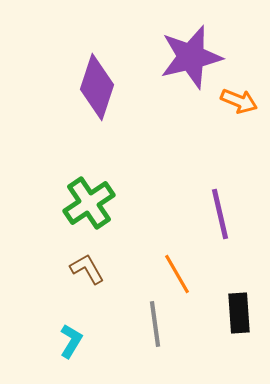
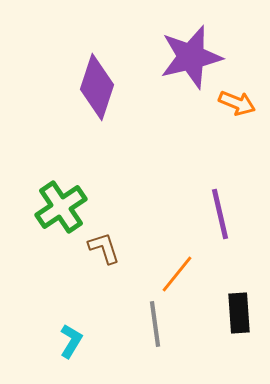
orange arrow: moved 2 px left, 2 px down
green cross: moved 28 px left, 4 px down
brown L-shape: moved 17 px right, 21 px up; rotated 12 degrees clockwise
orange line: rotated 69 degrees clockwise
